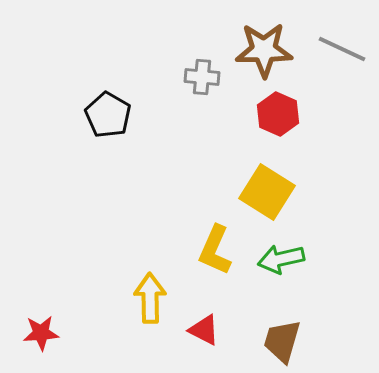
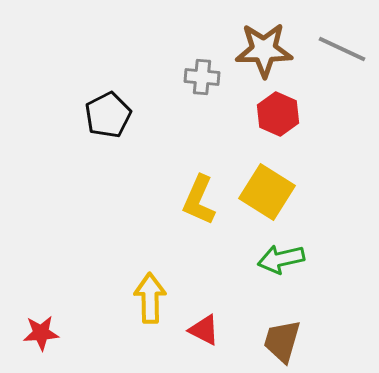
black pentagon: rotated 15 degrees clockwise
yellow L-shape: moved 16 px left, 50 px up
